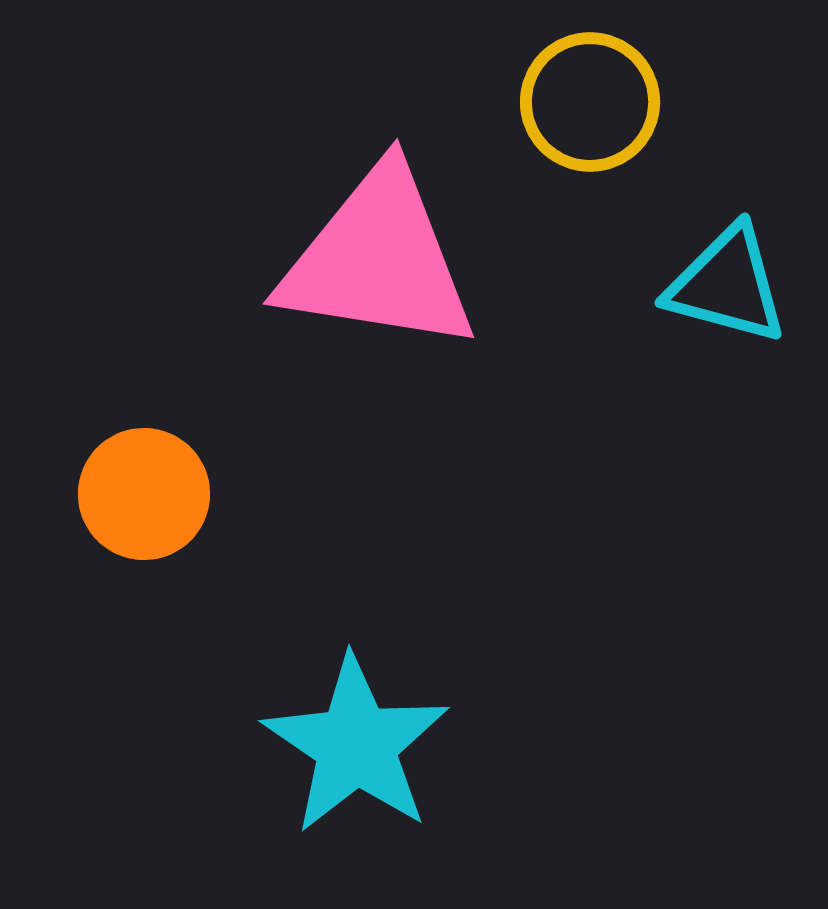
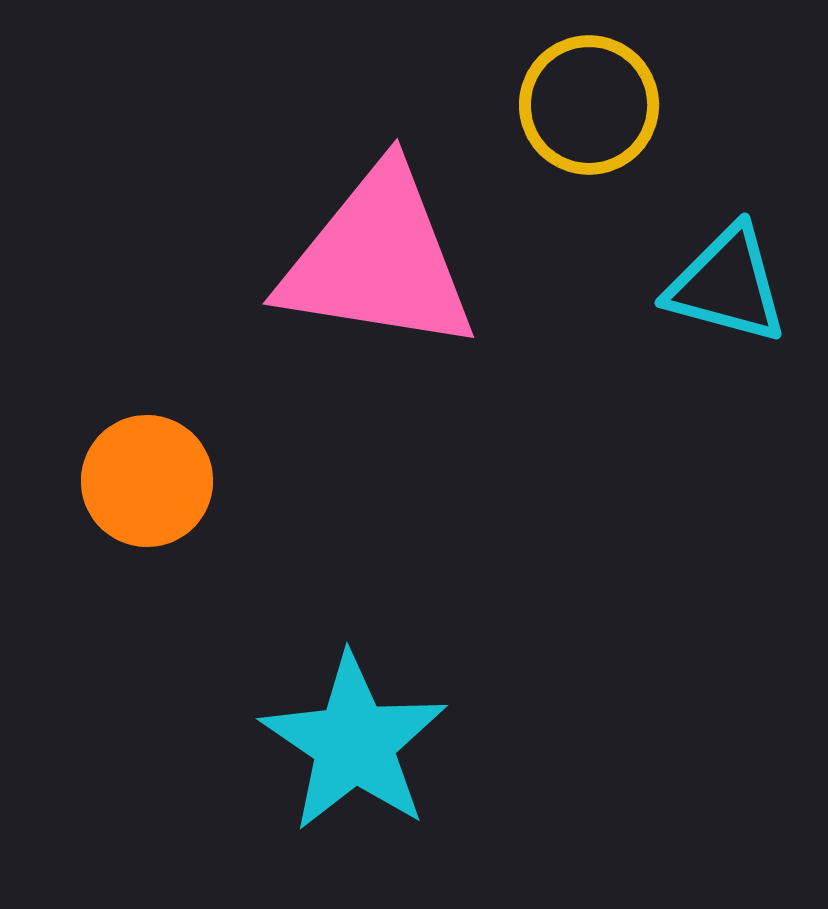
yellow circle: moved 1 px left, 3 px down
orange circle: moved 3 px right, 13 px up
cyan star: moved 2 px left, 2 px up
